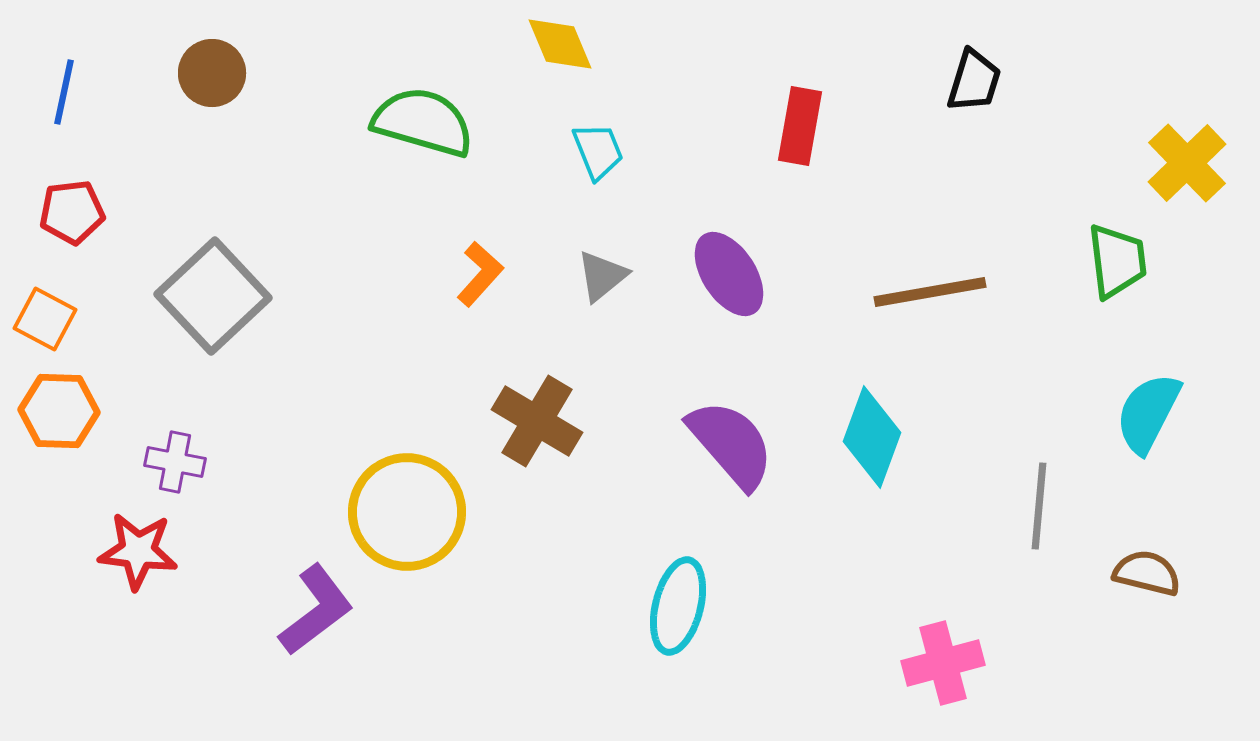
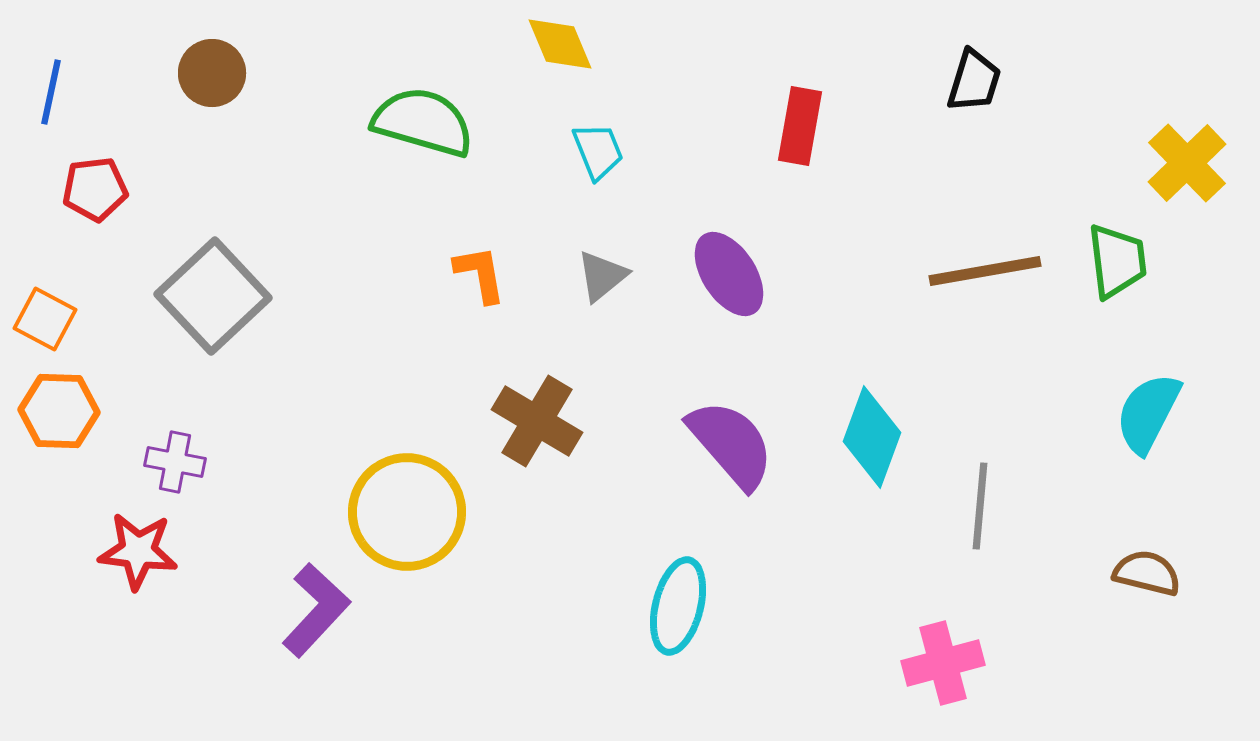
blue line: moved 13 px left
red pentagon: moved 23 px right, 23 px up
orange L-shape: rotated 52 degrees counterclockwise
brown line: moved 55 px right, 21 px up
gray line: moved 59 px left
purple L-shape: rotated 10 degrees counterclockwise
